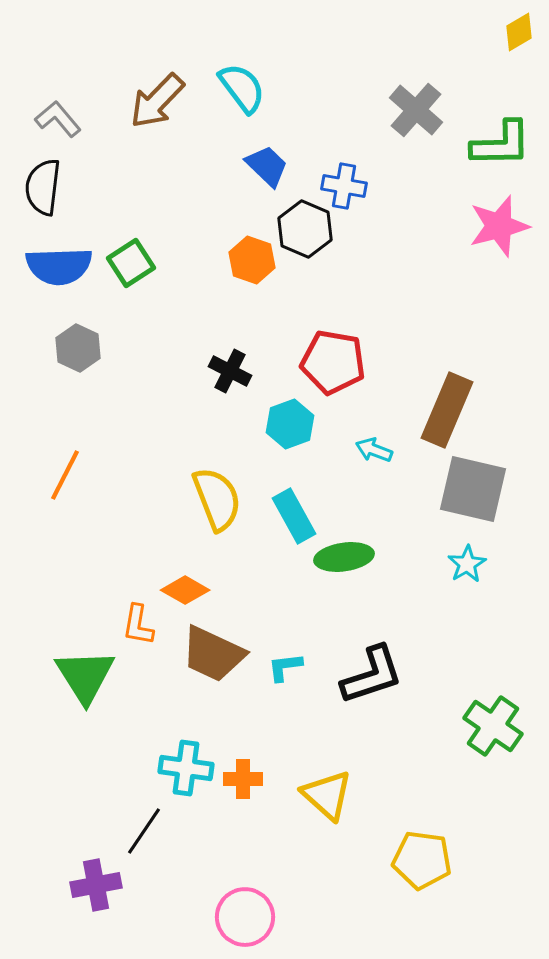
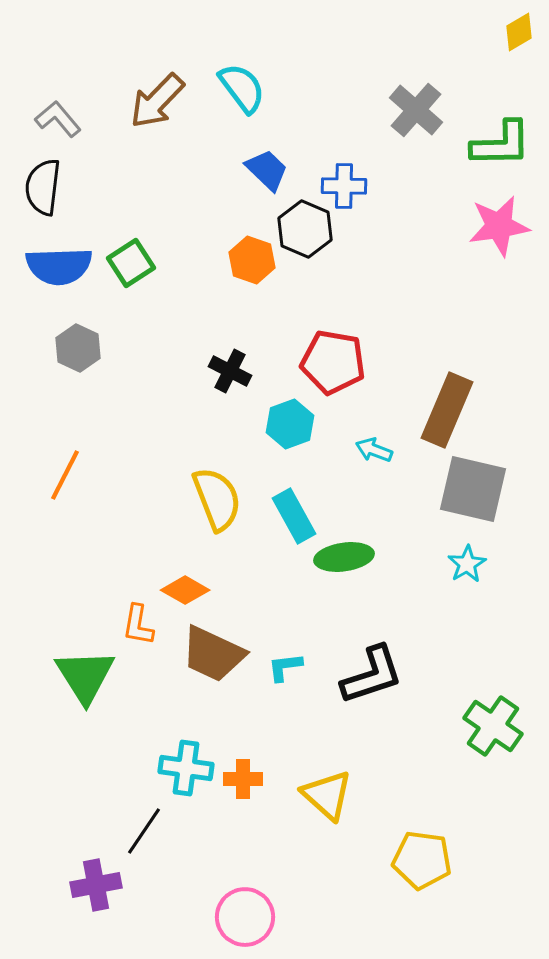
blue trapezoid: moved 4 px down
blue cross: rotated 9 degrees counterclockwise
pink star: rotated 6 degrees clockwise
